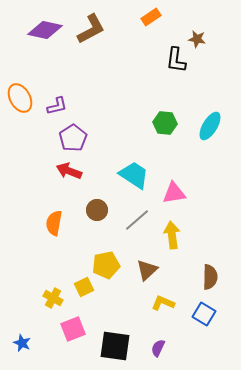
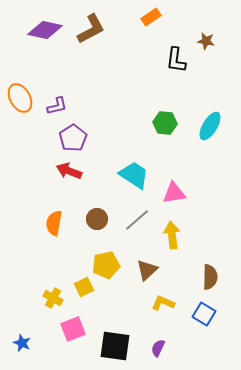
brown star: moved 9 px right, 2 px down
brown circle: moved 9 px down
